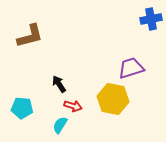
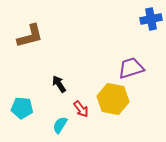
red arrow: moved 8 px right, 3 px down; rotated 36 degrees clockwise
